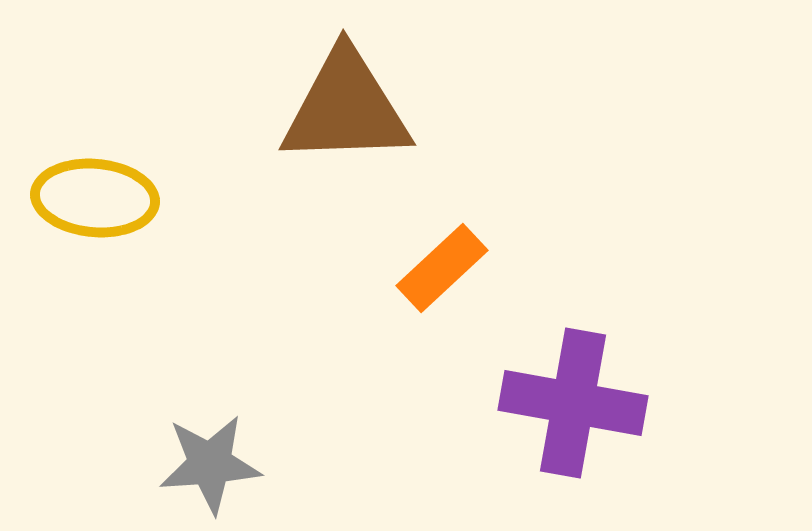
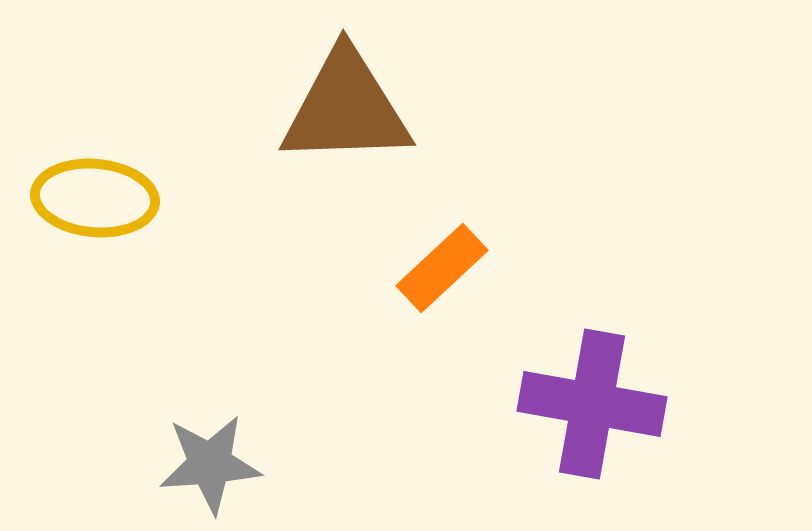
purple cross: moved 19 px right, 1 px down
